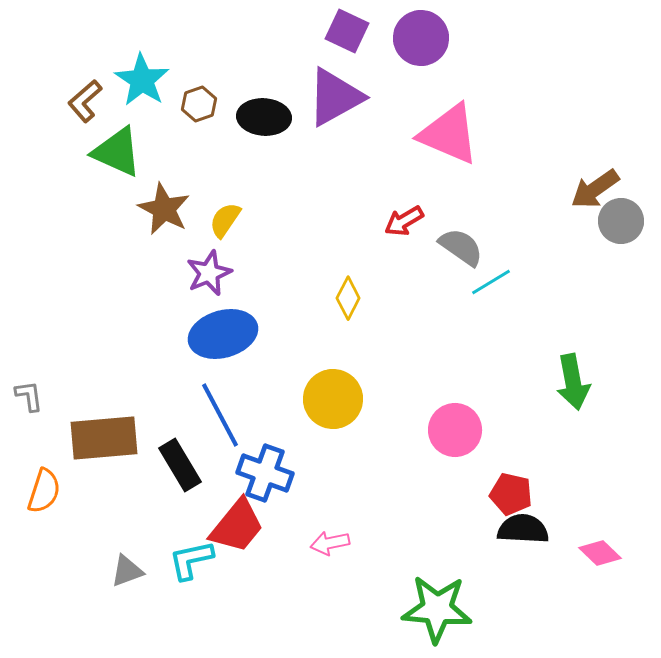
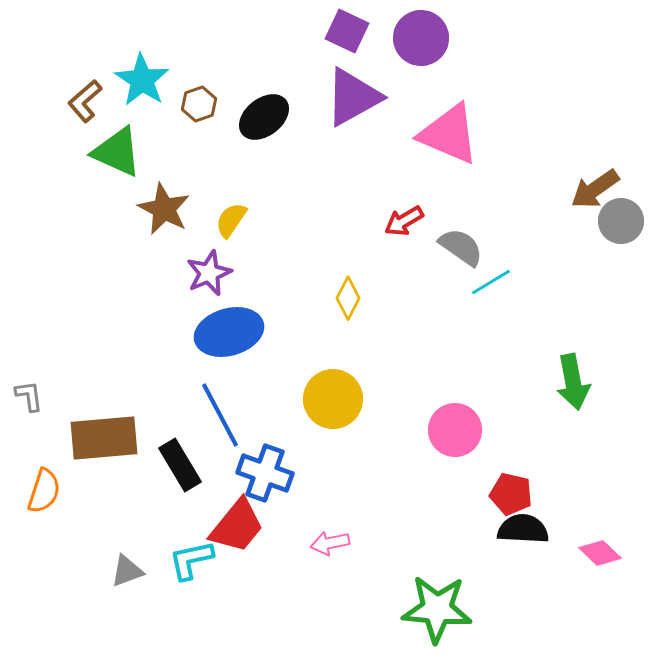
purple triangle: moved 18 px right
black ellipse: rotated 42 degrees counterclockwise
yellow semicircle: moved 6 px right
blue ellipse: moved 6 px right, 2 px up
